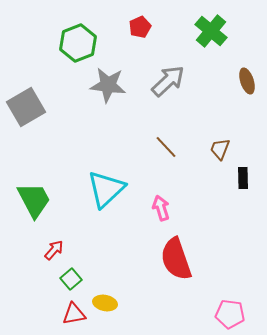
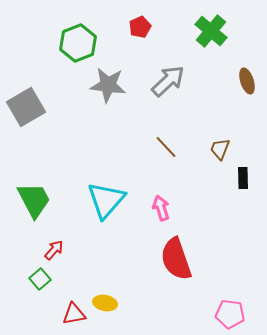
cyan triangle: moved 11 px down; rotated 6 degrees counterclockwise
green square: moved 31 px left
